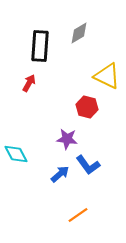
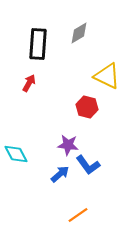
black rectangle: moved 2 px left, 2 px up
purple star: moved 1 px right, 6 px down
